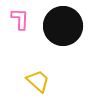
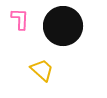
yellow trapezoid: moved 4 px right, 11 px up
